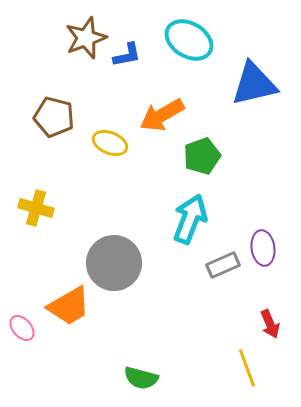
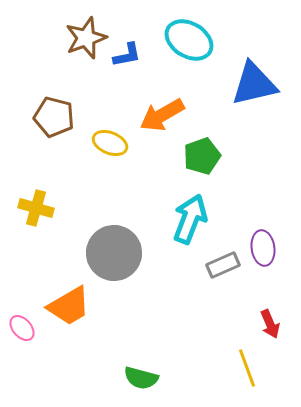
gray circle: moved 10 px up
